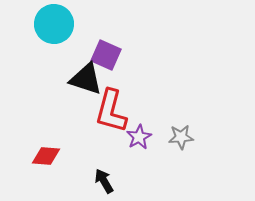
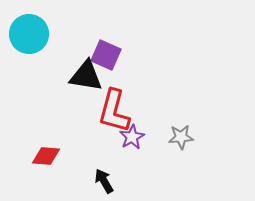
cyan circle: moved 25 px left, 10 px down
black triangle: moved 3 px up; rotated 9 degrees counterclockwise
red L-shape: moved 3 px right
purple star: moved 7 px left
